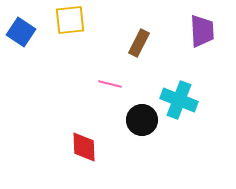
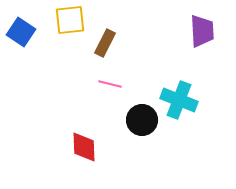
brown rectangle: moved 34 px left
